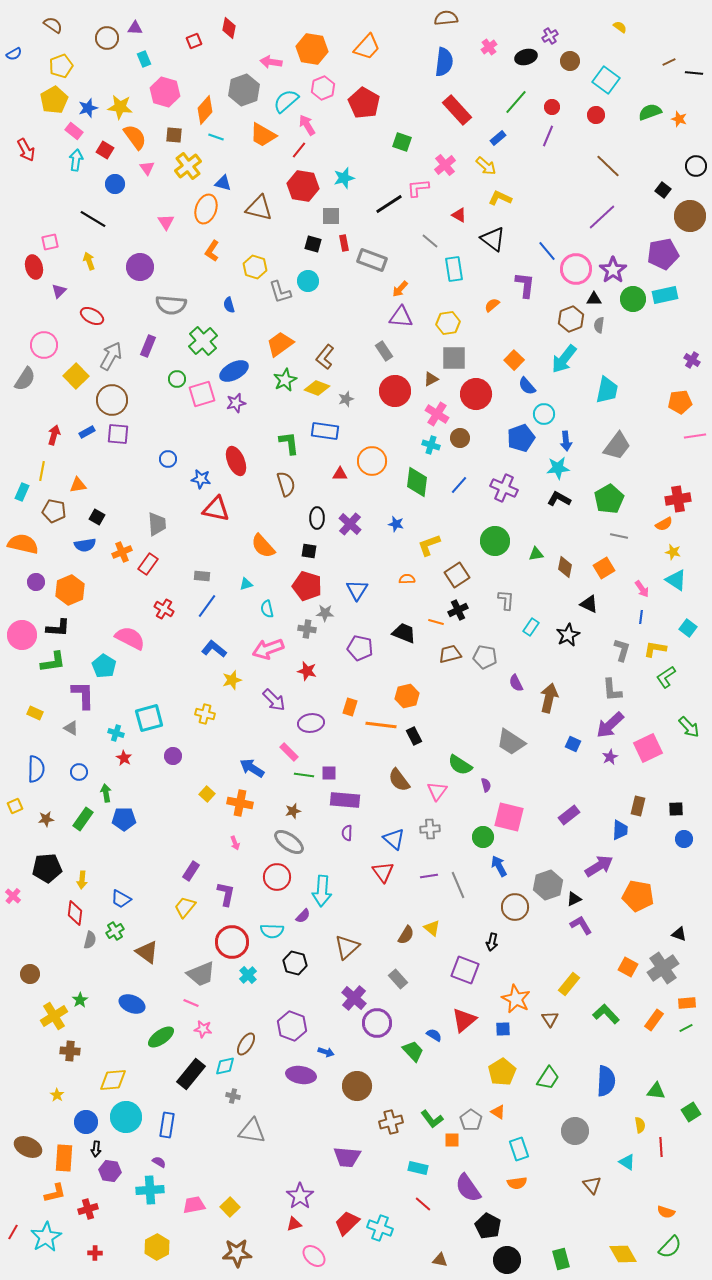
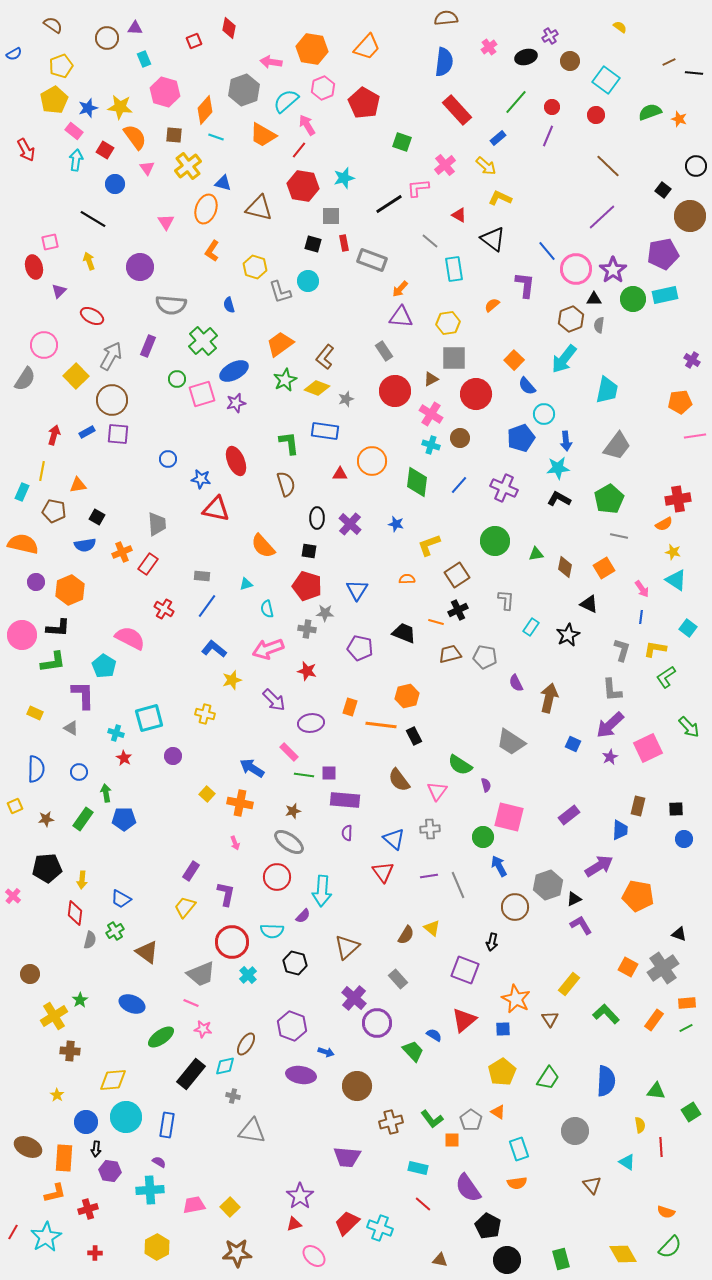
pink cross at (437, 414): moved 6 px left
